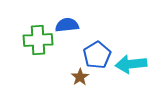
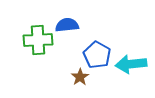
blue pentagon: rotated 12 degrees counterclockwise
